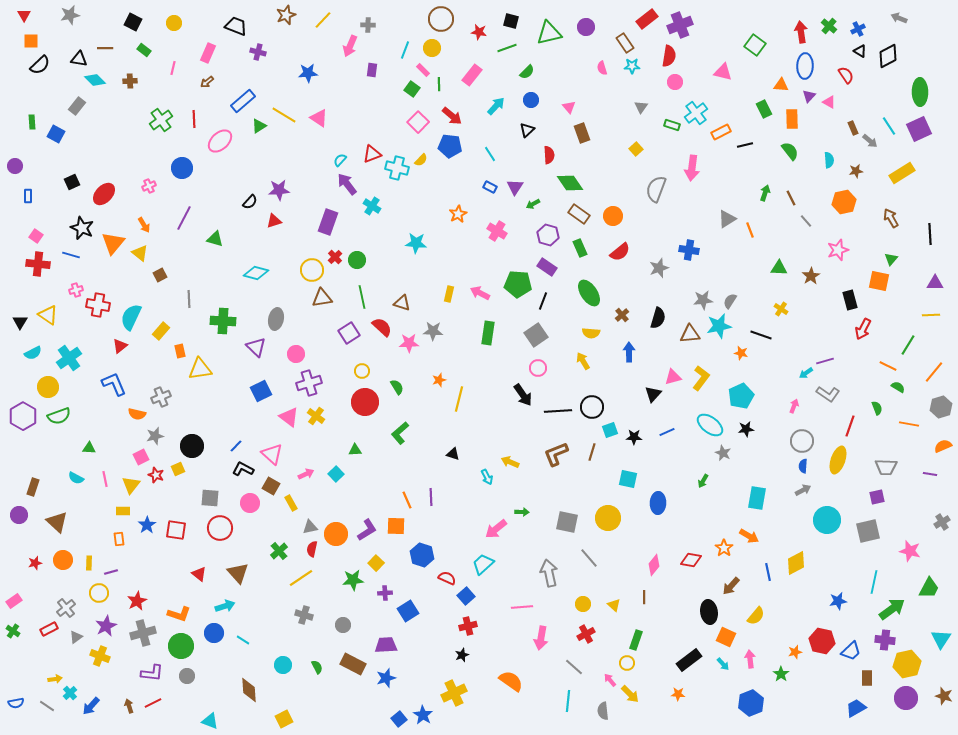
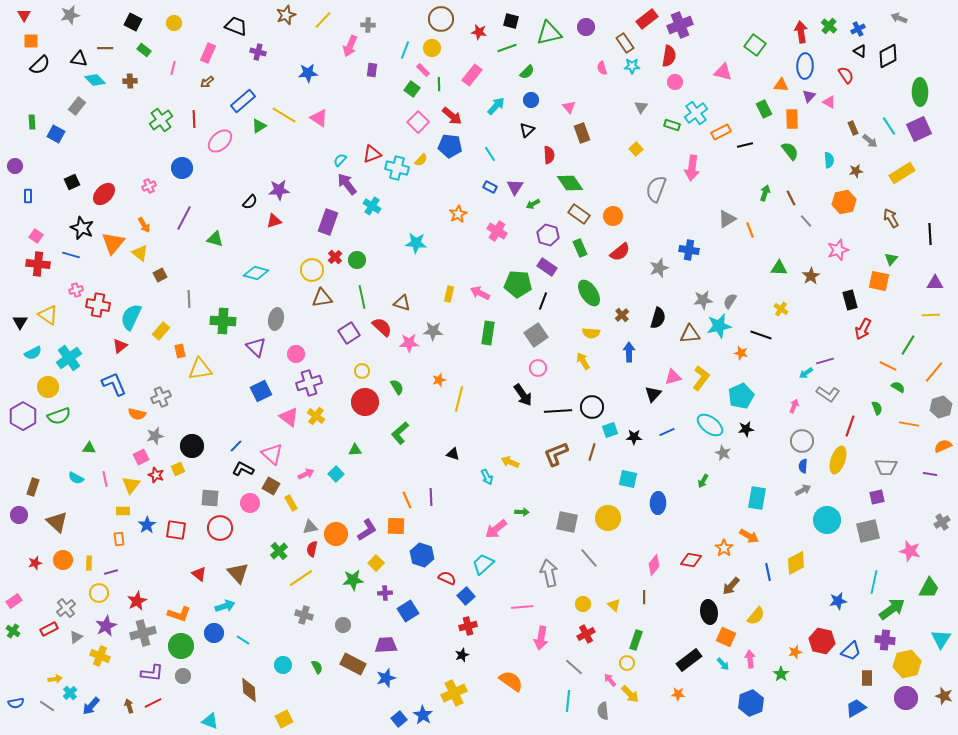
gray circle at (187, 676): moved 4 px left
